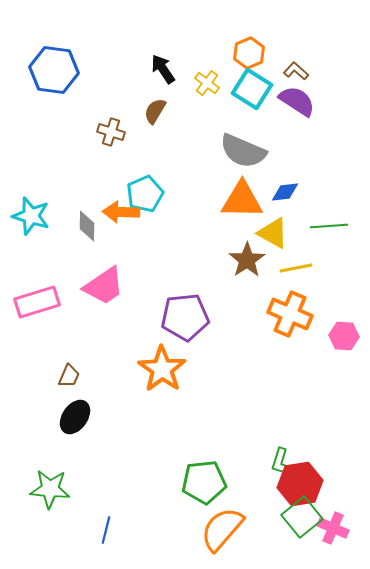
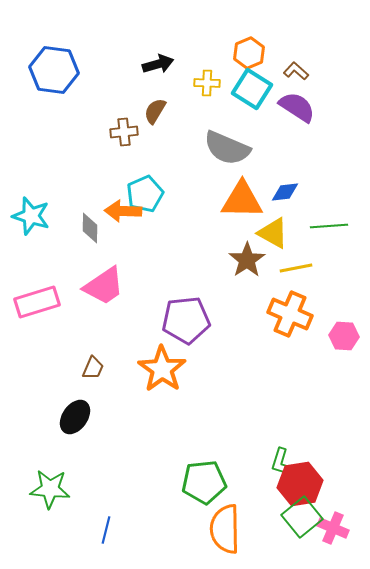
black arrow: moved 5 px left, 5 px up; rotated 108 degrees clockwise
yellow cross: rotated 35 degrees counterclockwise
purple semicircle: moved 6 px down
brown cross: moved 13 px right; rotated 24 degrees counterclockwise
gray semicircle: moved 16 px left, 3 px up
orange arrow: moved 2 px right, 1 px up
gray diamond: moved 3 px right, 2 px down
purple pentagon: moved 1 px right, 3 px down
brown trapezoid: moved 24 px right, 8 px up
orange semicircle: moved 3 px right; rotated 42 degrees counterclockwise
